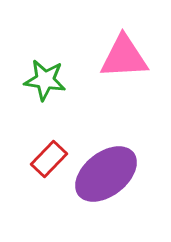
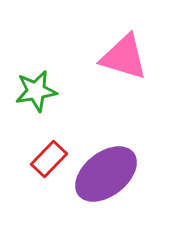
pink triangle: rotated 20 degrees clockwise
green star: moved 9 px left, 11 px down; rotated 18 degrees counterclockwise
